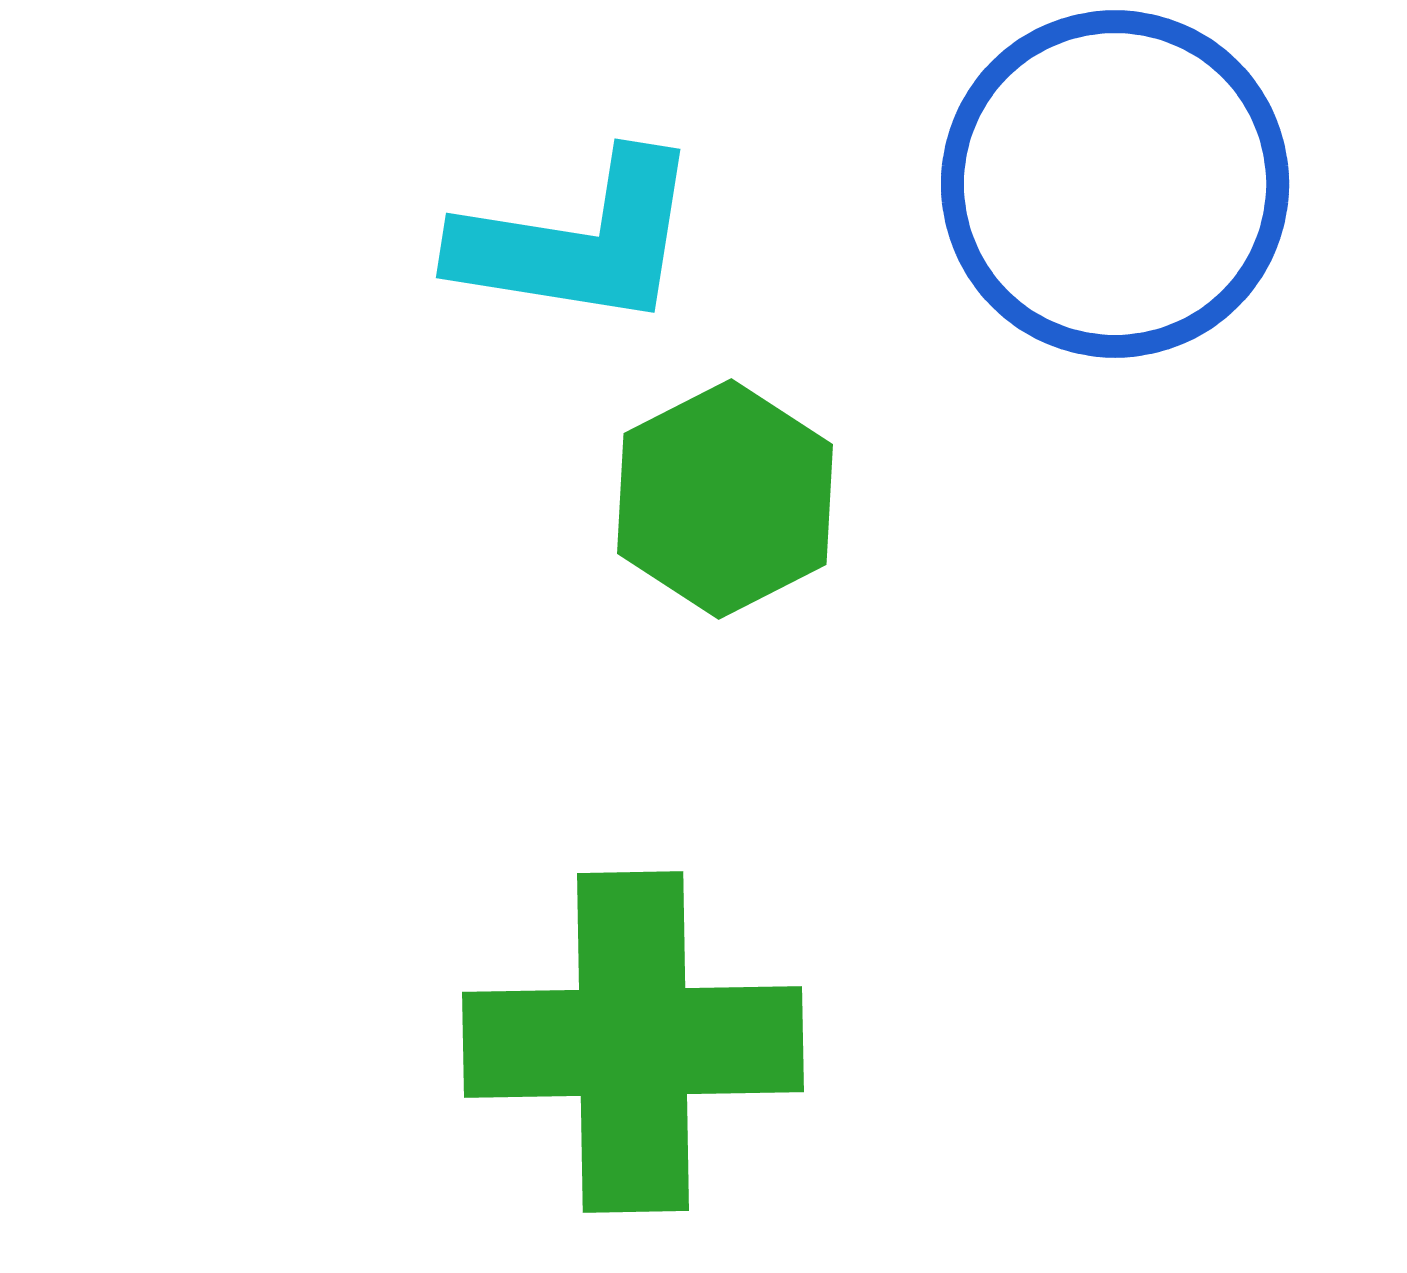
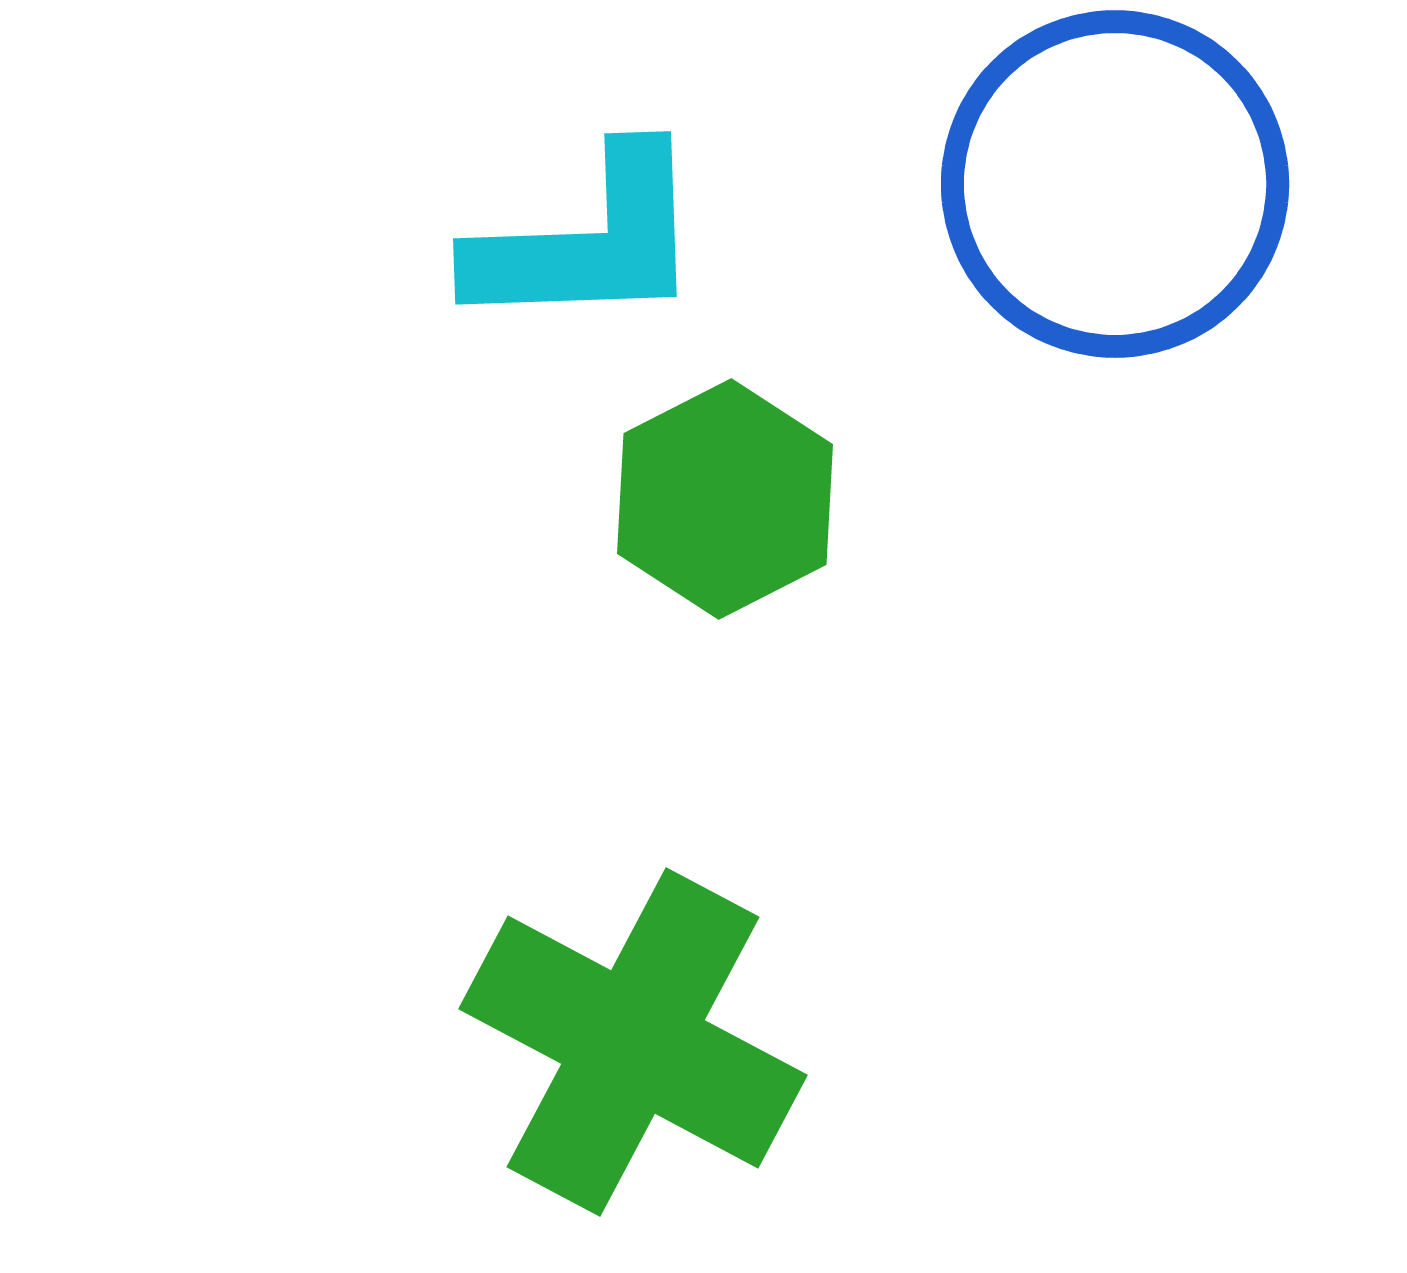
cyan L-shape: moved 10 px right; rotated 11 degrees counterclockwise
green cross: rotated 29 degrees clockwise
